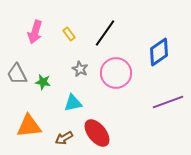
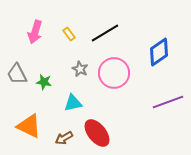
black line: rotated 24 degrees clockwise
pink circle: moved 2 px left
green star: moved 1 px right
orange triangle: rotated 32 degrees clockwise
